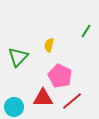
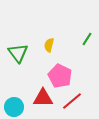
green line: moved 1 px right, 8 px down
green triangle: moved 4 px up; rotated 20 degrees counterclockwise
